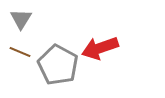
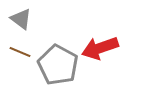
gray triangle: rotated 25 degrees counterclockwise
